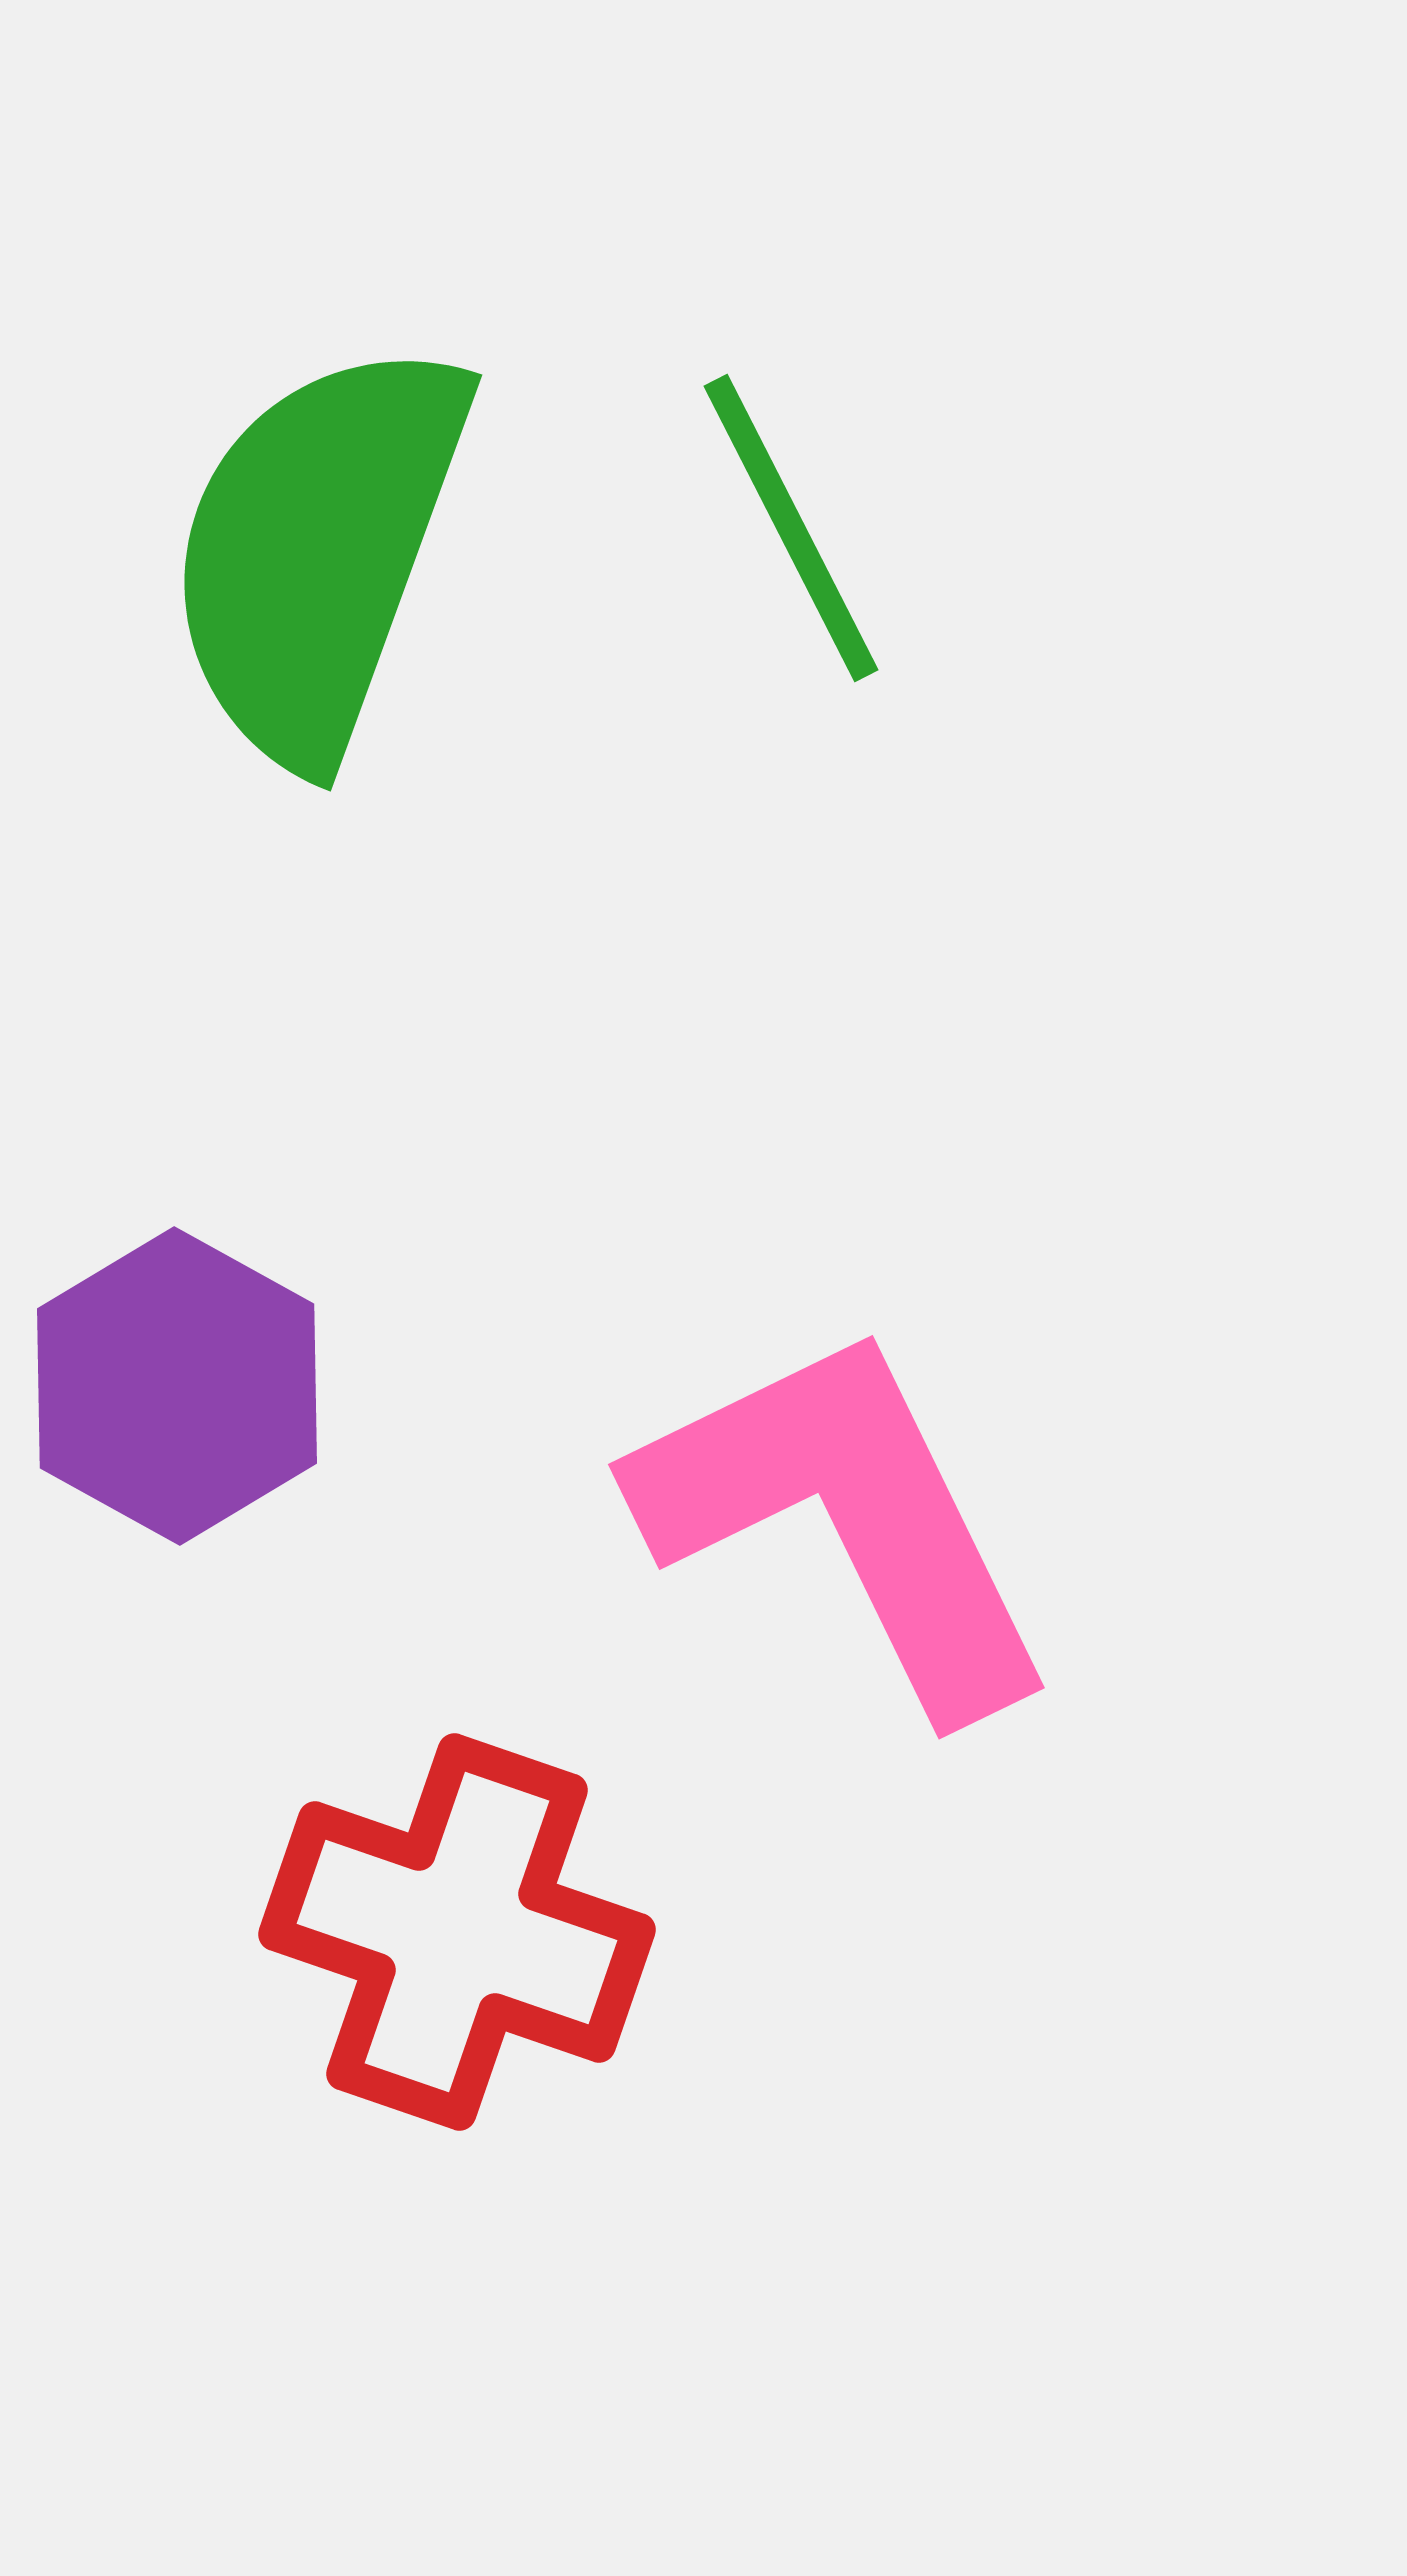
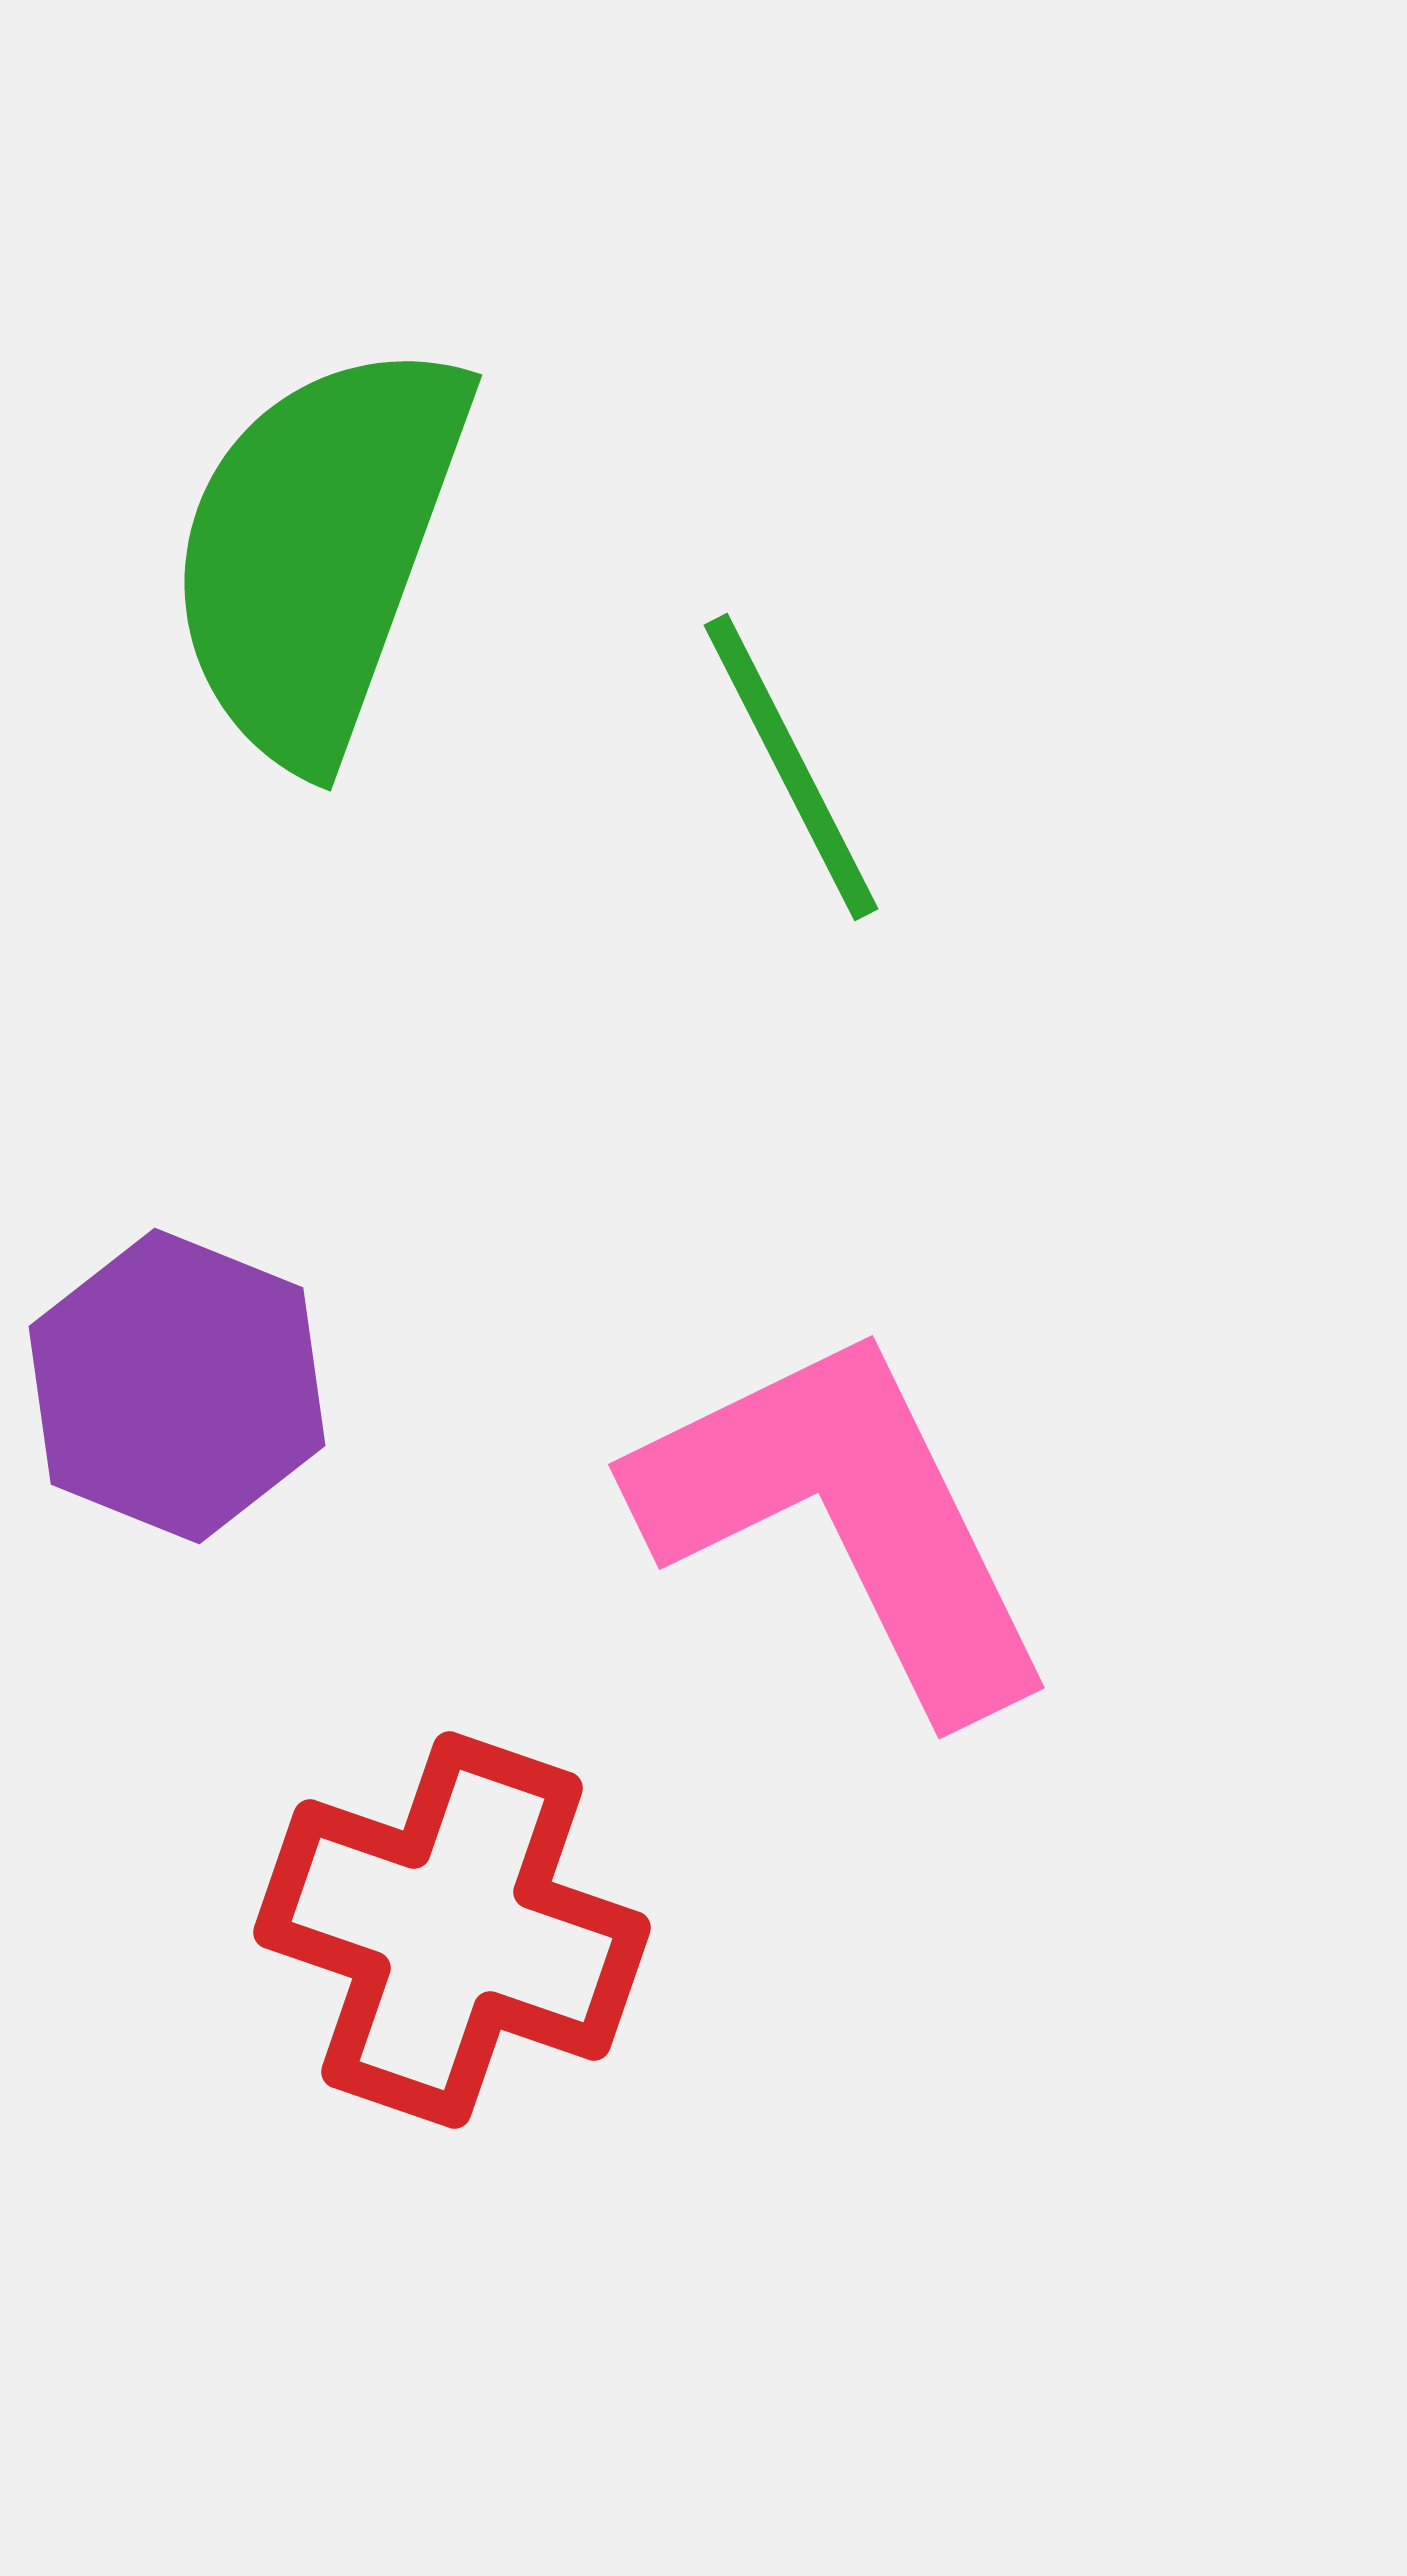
green line: moved 239 px down
purple hexagon: rotated 7 degrees counterclockwise
red cross: moved 5 px left, 2 px up
